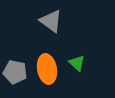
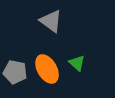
orange ellipse: rotated 20 degrees counterclockwise
